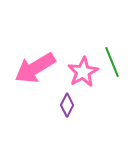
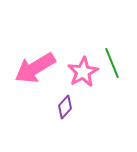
green line: moved 1 px down
purple diamond: moved 2 px left, 2 px down; rotated 15 degrees clockwise
